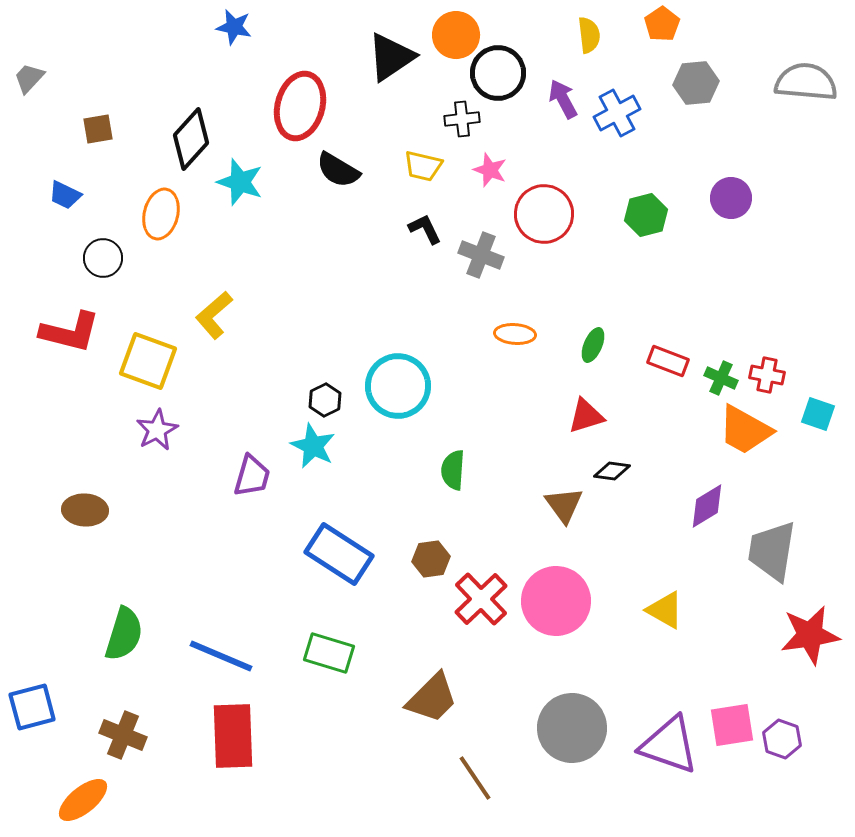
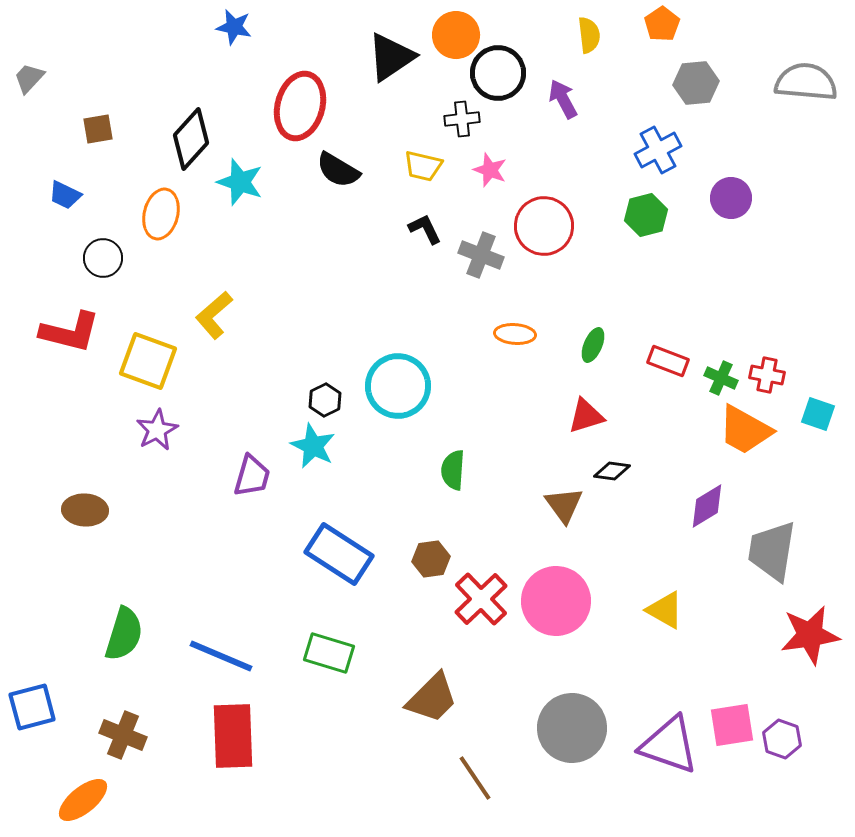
blue cross at (617, 113): moved 41 px right, 37 px down
red circle at (544, 214): moved 12 px down
